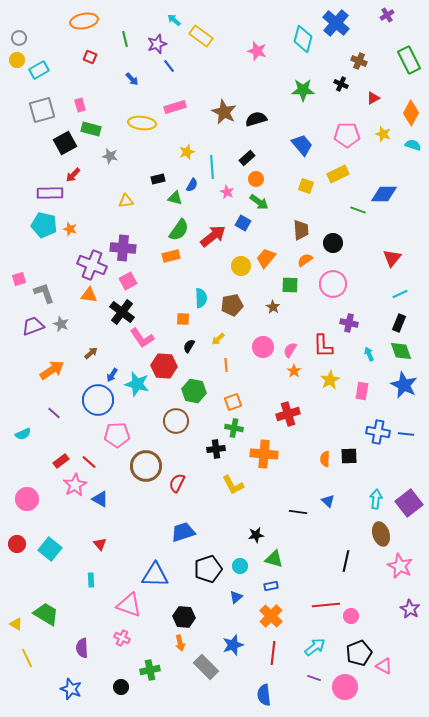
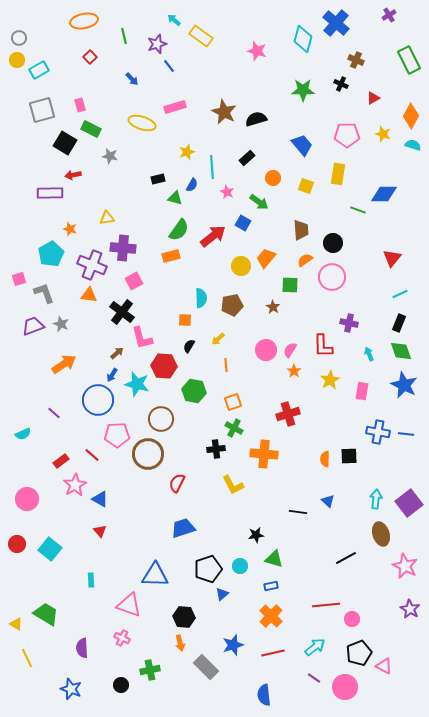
purple cross at (387, 15): moved 2 px right
green line at (125, 39): moved 1 px left, 3 px up
red square at (90, 57): rotated 24 degrees clockwise
brown cross at (359, 61): moved 3 px left, 1 px up
orange diamond at (411, 113): moved 3 px down
yellow ellipse at (142, 123): rotated 12 degrees clockwise
green rectangle at (91, 129): rotated 12 degrees clockwise
black square at (65, 143): rotated 30 degrees counterclockwise
yellow rectangle at (338, 174): rotated 55 degrees counterclockwise
red arrow at (73, 175): rotated 35 degrees clockwise
orange circle at (256, 179): moved 17 px right, 1 px up
yellow triangle at (126, 201): moved 19 px left, 17 px down
cyan pentagon at (44, 225): moved 7 px right, 29 px down; rotated 30 degrees clockwise
pink square at (128, 281): moved 6 px right
pink circle at (333, 284): moved 1 px left, 7 px up
orange square at (183, 319): moved 2 px right, 1 px down
pink L-shape at (142, 338): rotated 20 degrees clockwise
pink circle at (263, 347): moved 3 px right, 3 px down
brown arrow at (91, 353): moved 26 px right
orange arrow at (52, 370): moved 12 px right, 6 px up
brown circle at (176, 421): moved 15 px left, 2 px up
green cross at (234, 428): rotated 18 degrees clockwise
red line at (89, 462): moved 3 px right, 7 px up
brown circle at (146, 466): moved 2 px right, 12 px up
blue trapezoid at (183, 532): moved 4 px up
red triangle at (100, 544): moved 13 px up
black line at (346, 561): moved 3 px up; rotated 50 degrees clockwise
pink star at (400, 566): moved 5 px right
blue triangle at (236, 597): moved 14 px left, 3 px up
pink circle at (351, 616): moved 1 px right, 3 px down
red line at (273, 653): rotated 70 degrees clockwise
purple line at (314, 678): rotated 16 degrees clockwise
black circle at (121, 687): moved 2 px up
